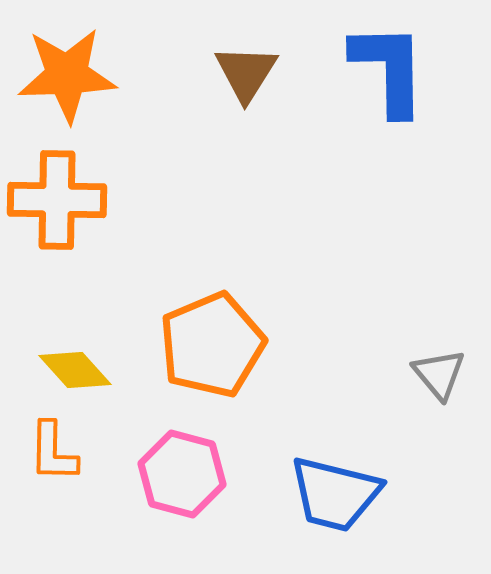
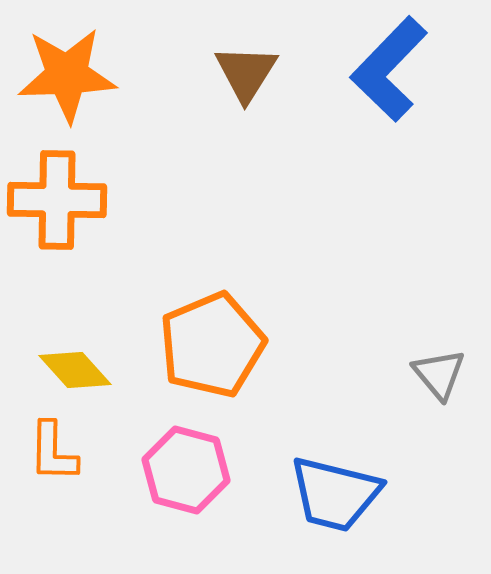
blue L-shape: rotated 135 degrees counterclockwise
pink hexagon: moved 4 px right, 4 px up
